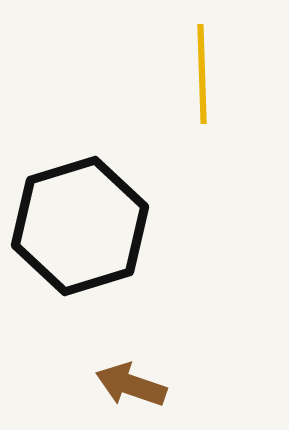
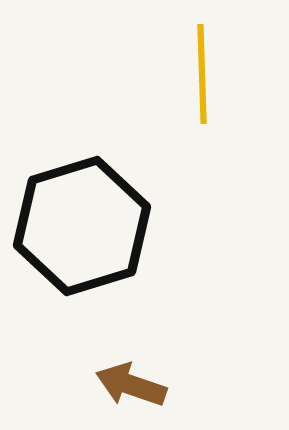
black hexagon: moved 2 px right
